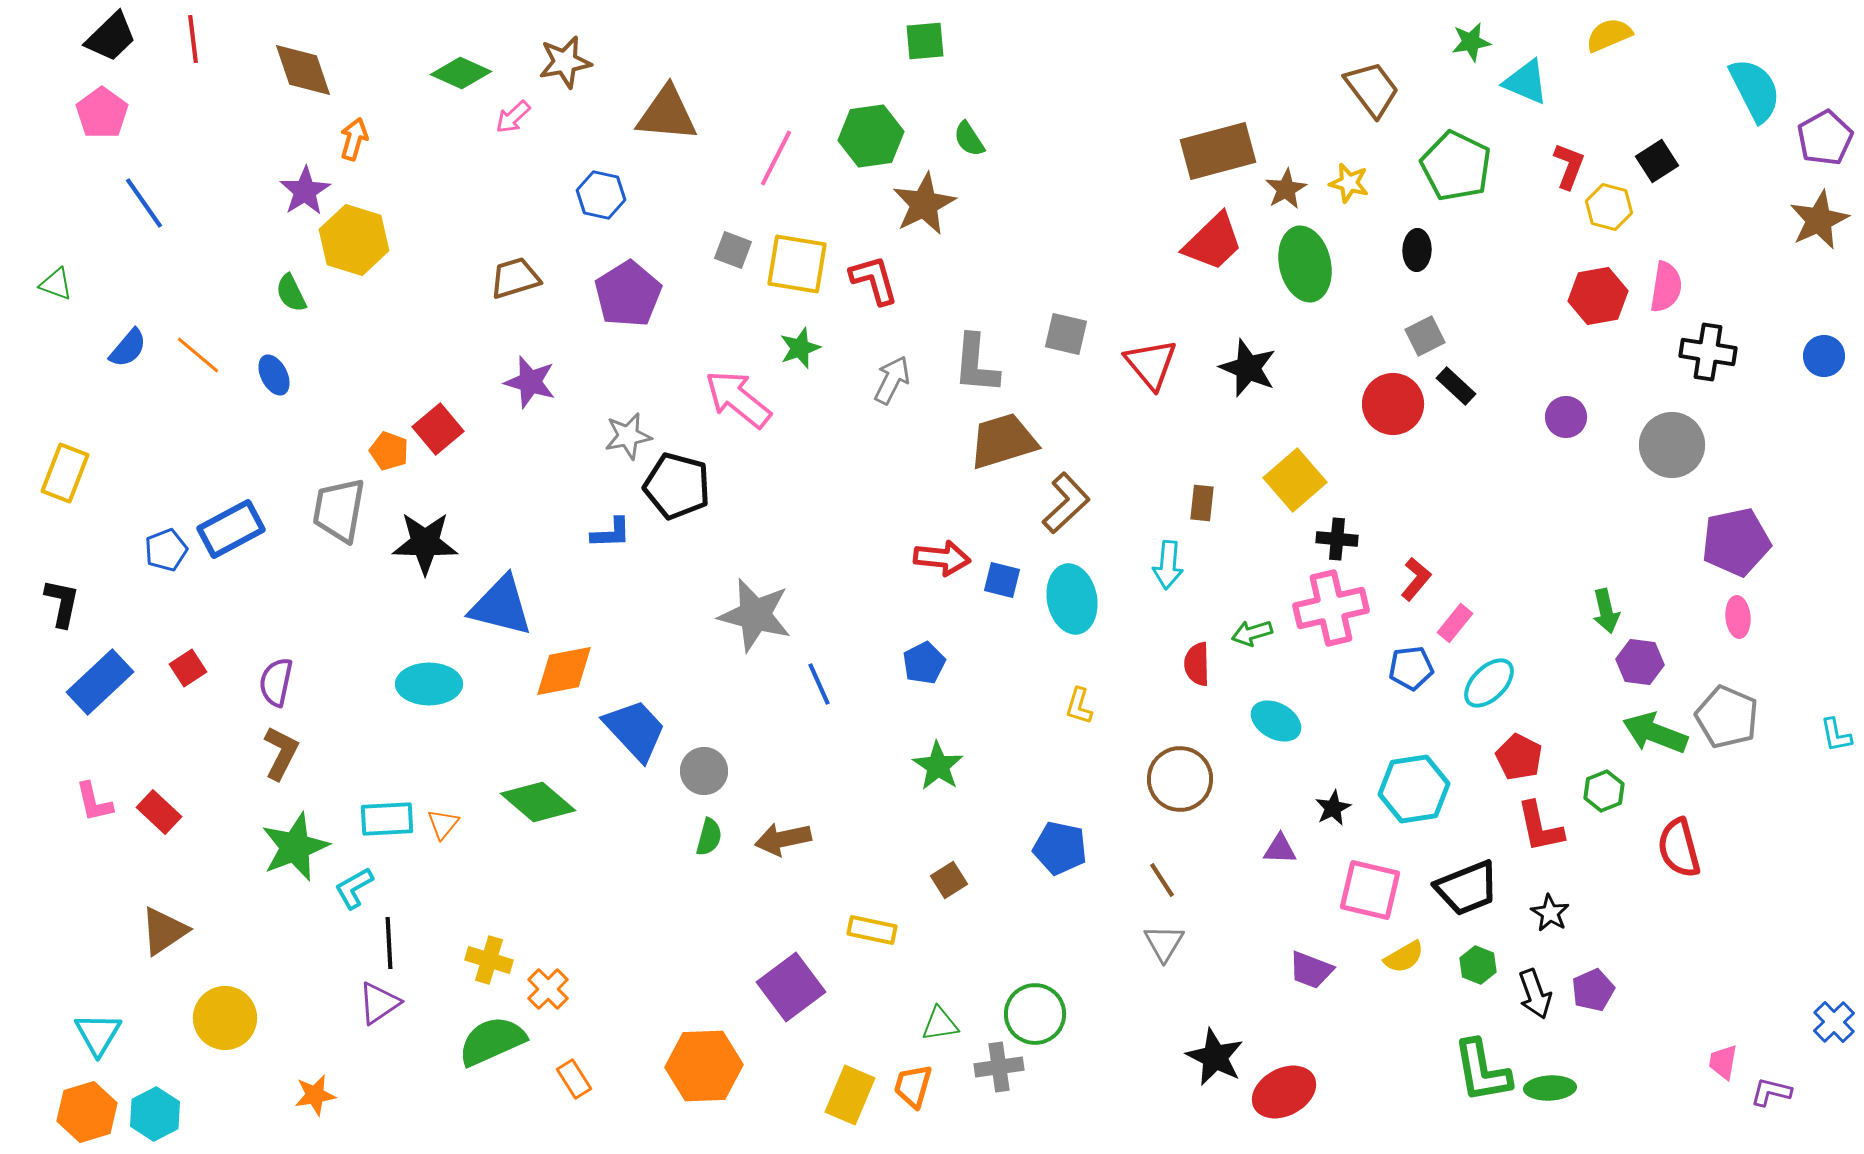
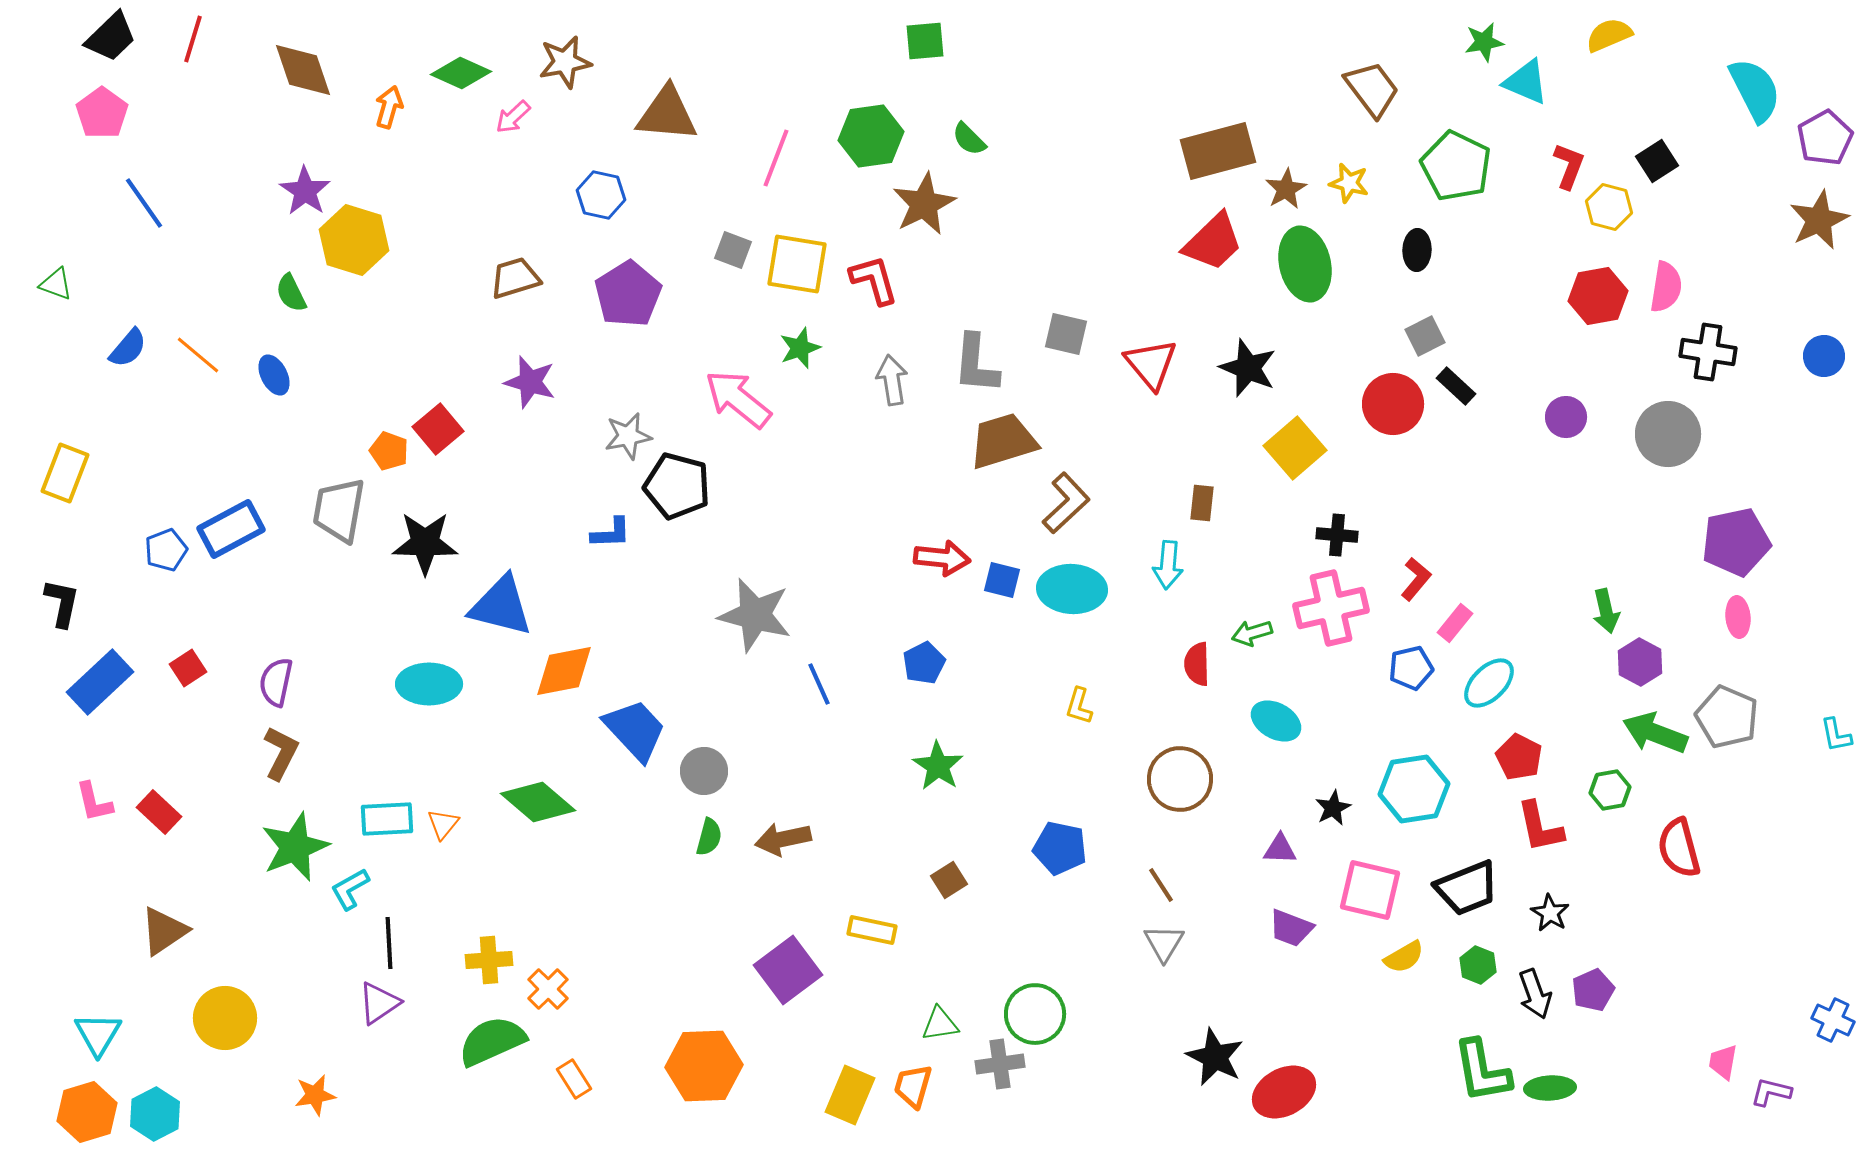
red line at (193, 39): rotated 24 degrees clockwise
green star at (1471, 42): moved 13 px right
orange arrow at (354, 139): moved 35 px right, 32 px up
green semicircle at (969, 139): rotated 12 degrees counterclockwise
pink line at (776, 158): rotated 6 degrees counterclockwise
purple star at (305, 191): rotated 6 degrees counterclockwise
gray arrow at (892, 380): rotated 36 degrees counterclockwise
gray circle at (1672, 445): moved 4 px left, 11 px up
yellow square at (1295, 480): moved 32 px up
black cross at (1337, 539): moved 4 px up
cyan ellipse at (1072, 599): moved 10 px up; rotated 76 degrees counterclockwise
purple hexagon at (1640, 662): rotated 21 degrees clockwise
blue pentagon at (1411, 668): rotated 6 degrees counterclockwise
green hexagon at (1604, 791): moved 6 px right, 1 px up; rotated 12 degrees clockwise
brown line at (1162, 880): moved 1 px left, 5 px down
cyan L-shape at (354, 888): moved 4 px left, 1 px down
yellow cross at (489, 960): rotated 21 degrees counterclockwise
purple trapezoid at (1311, 970): moved 20 px left, 42 px up
purple square at (791, 987): moved 3 px left, 17 px up
blue cross at (1834, 1022): moved 1 px left, 2 px up; rotated 21 degrees counterclockwise
gray cross at (999, 1067): moved 1 px right, 3 px up
